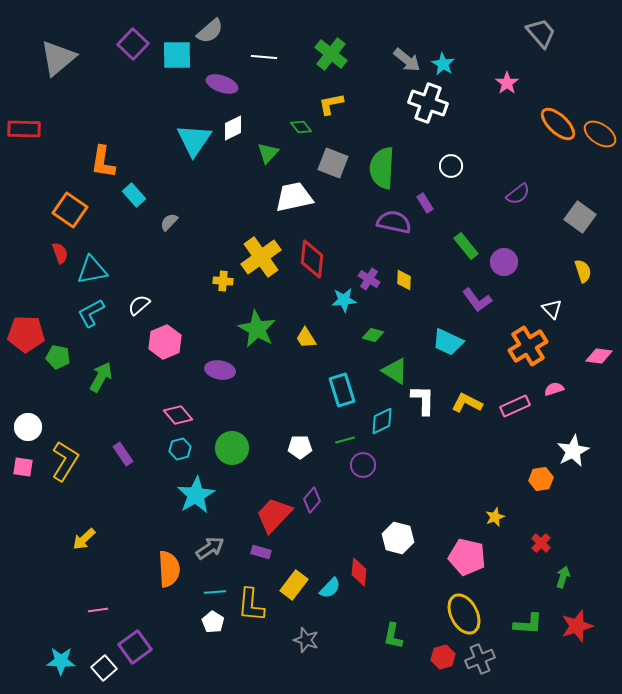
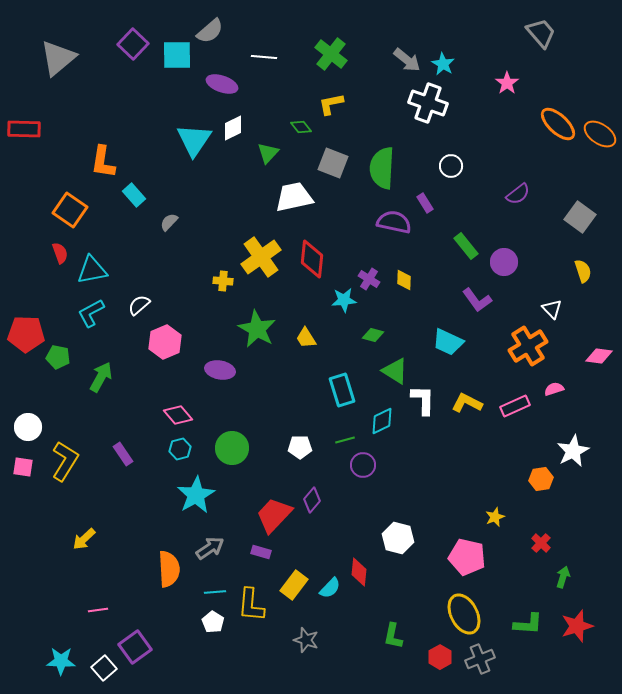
red hexagon at (443, 657): moved 3 px left; rotated 15 degrees counterclockwise
